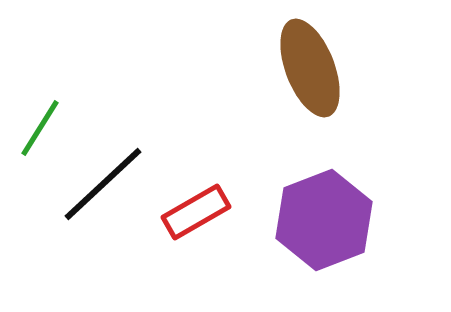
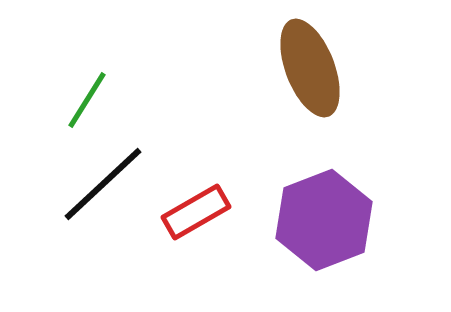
green line: moved 47 px right, 28 px up
